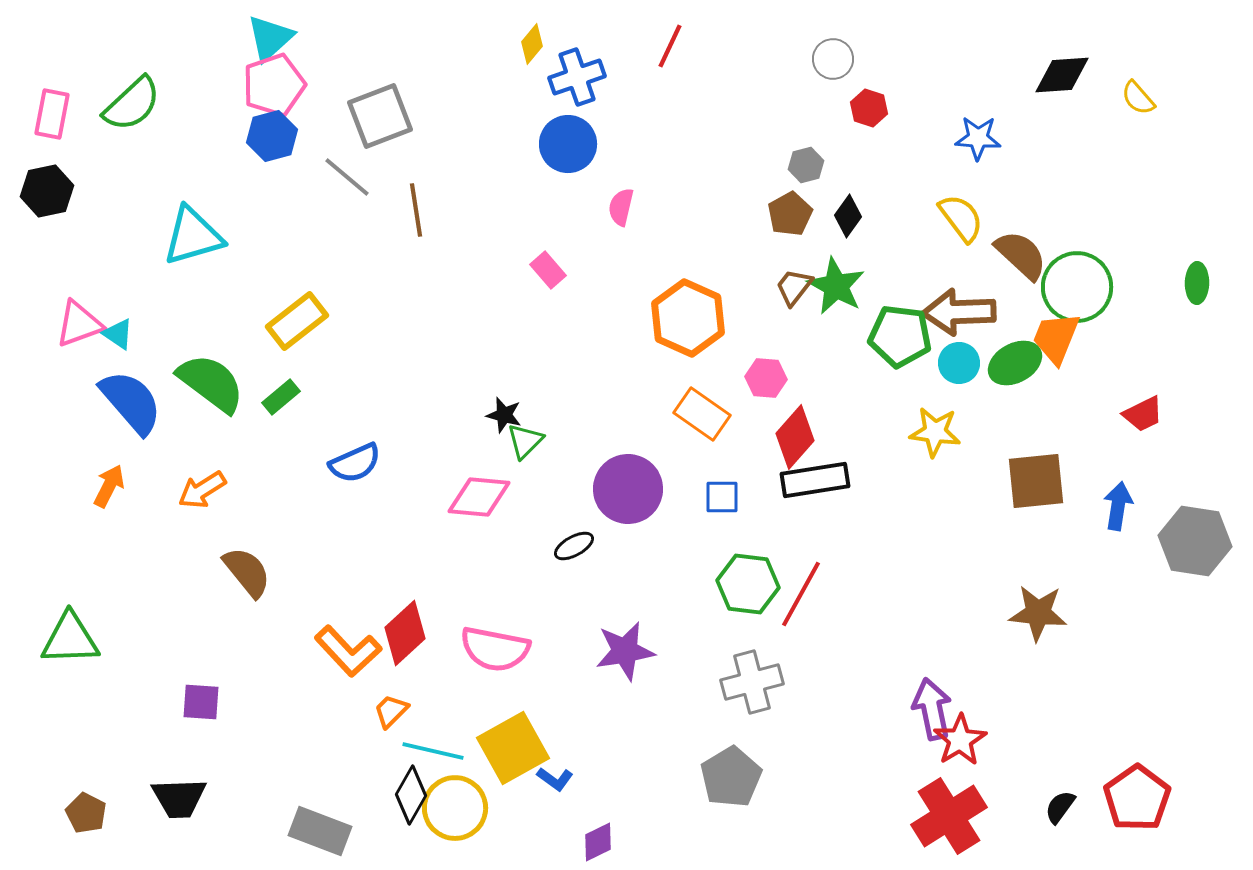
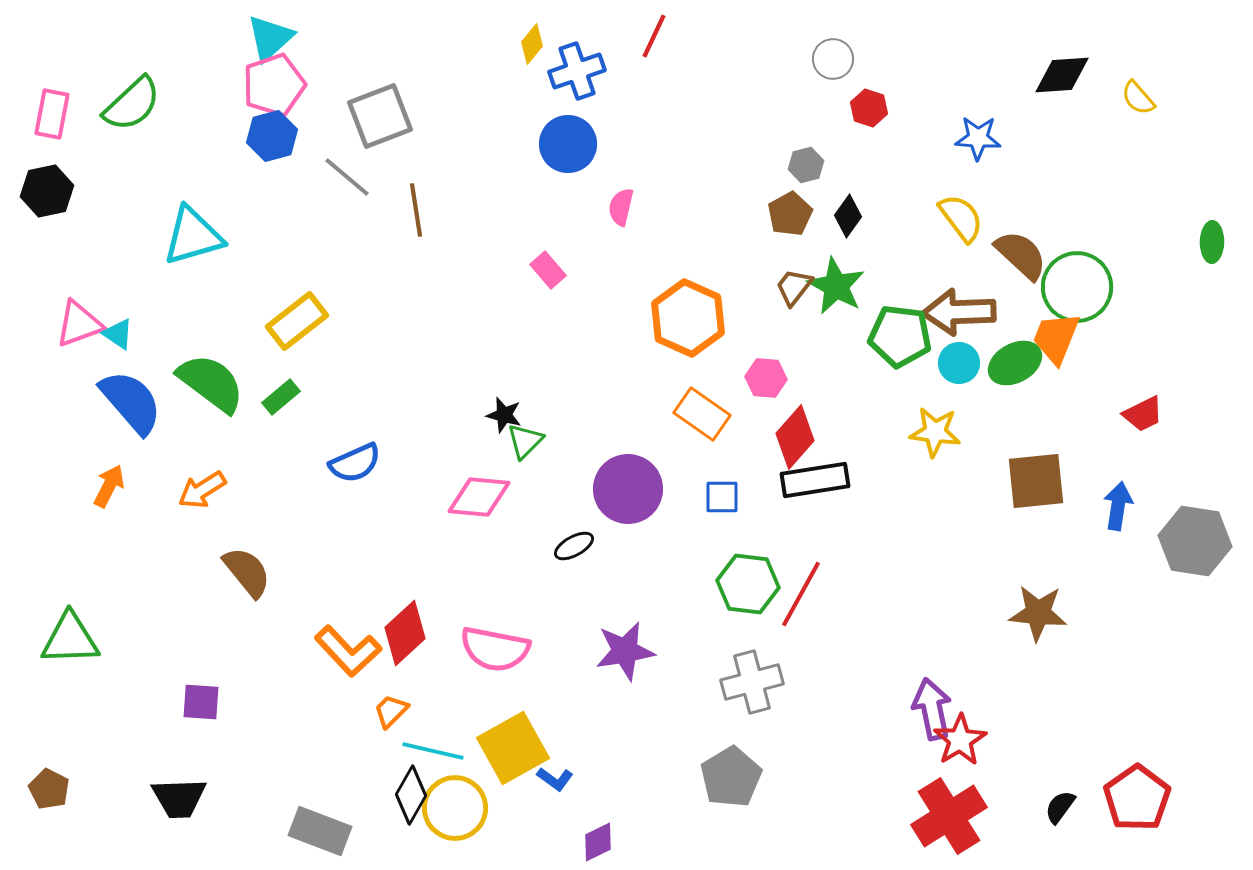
red line at (670, 46): moved 16 px left, 10 px up
blue cross at (577, 77): moved 6 px up
green ellipse at (1197, 283): moved 15 px right, 41 px up
brown pentagon at (86, 813): moved 37 px left, 24 px up
